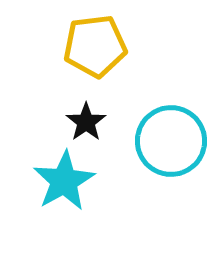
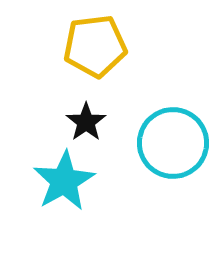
cyan circle: moved 2 px right, 2 px down
